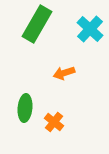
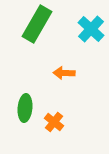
cyan cross: moved 1 px right
orange arrow: rotated 20 degrees clockwise
